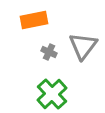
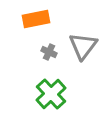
orange rectangle: moved 2 px right, 1 px up
green cross: moved 1 px left
